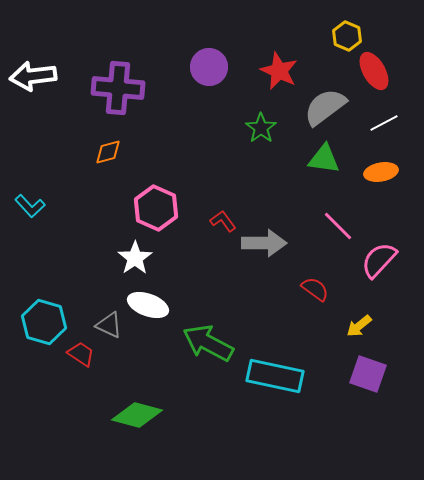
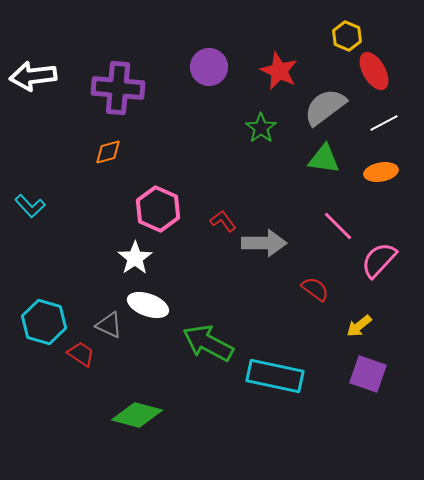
pink hexagon: moved 2 px right, 1 px down
